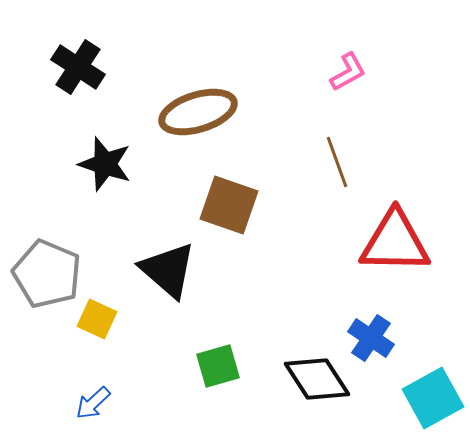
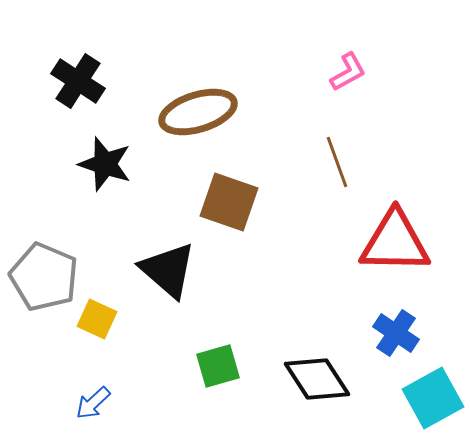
black cross: moved 14 px down
brown square: moved 3 px up
gray pentagon: moved 3 px left, 3 px down
blue cross: moved 25 px right, 5 px up
